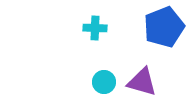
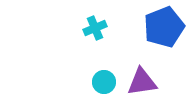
cyan cross: rotated 25 degrees counterclockwise
purple triangle: rotated 24 degrees counterclockwise
